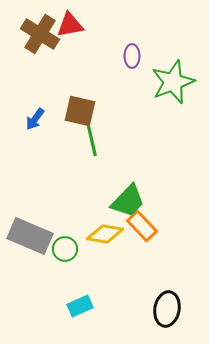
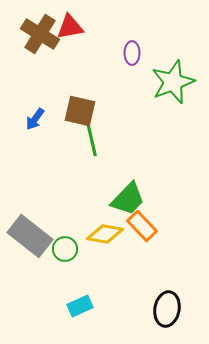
red triangle: moved 2 px down
purple ellipse: moved 3 px up
green trapezoid: moved 2 px up
gray rectangle: rotated 15 degrees clockwise
